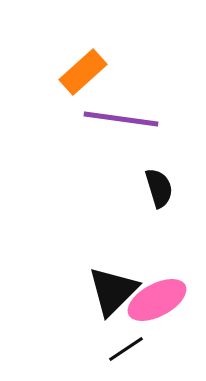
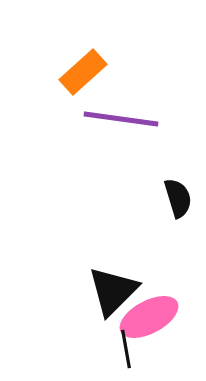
black semicircle: moved 19 px right, 10 px down
pink ellipse: moved 8 px left, 17 px down
black line: rotated 66 degrees counterclockwise
